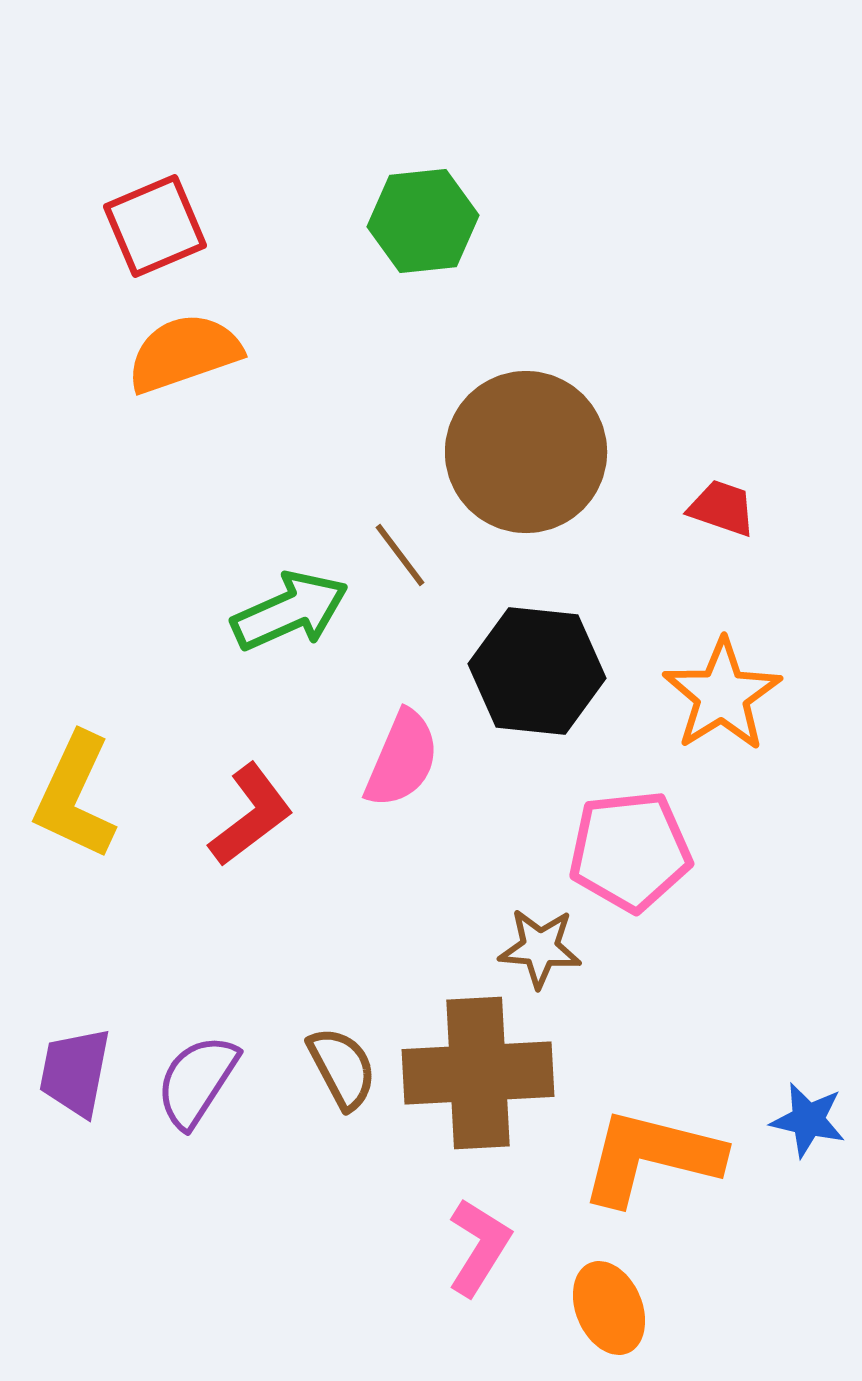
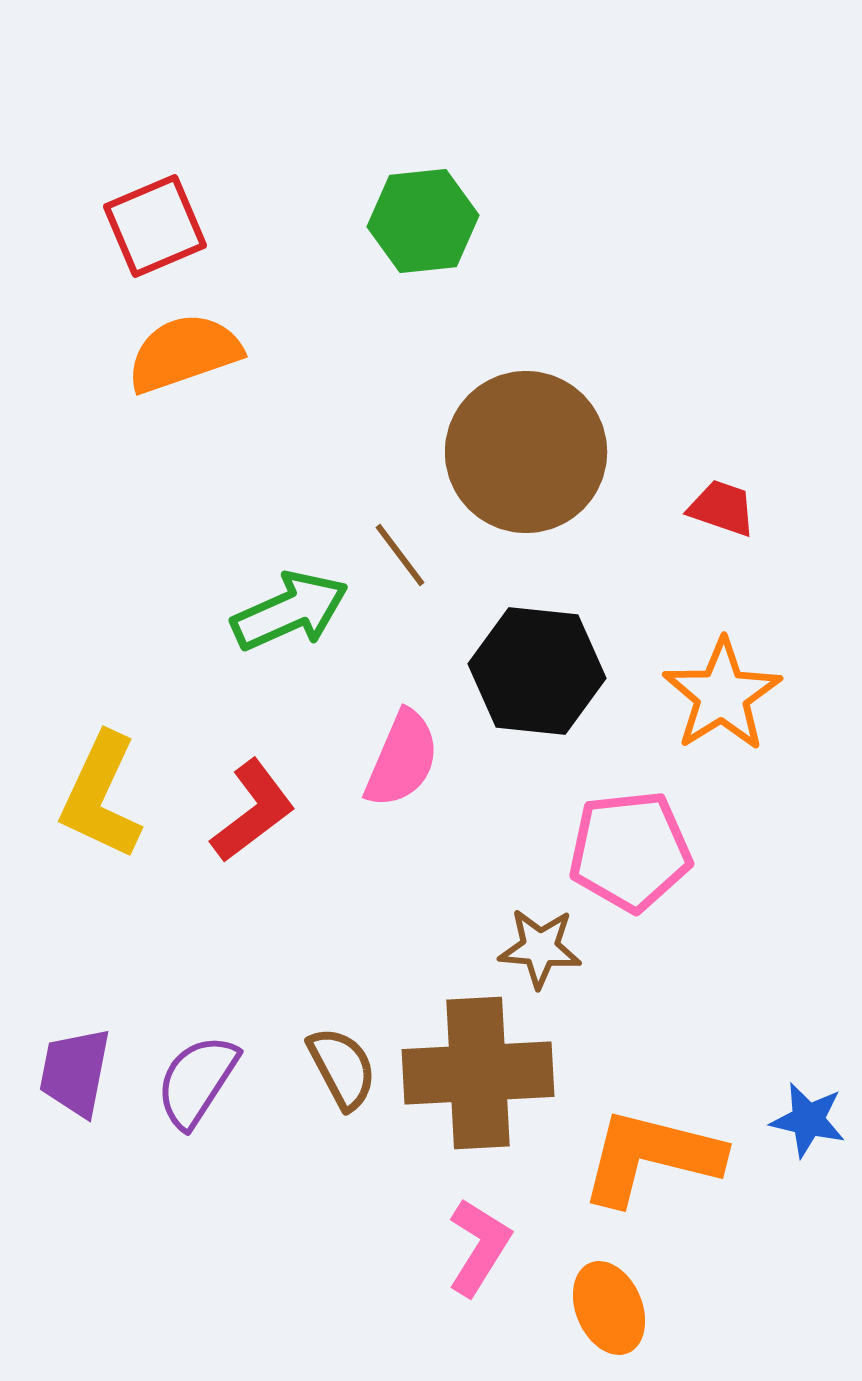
yellow L-shape: moved 26 px right
red L-shape: moved 2 px right, 4 px up
